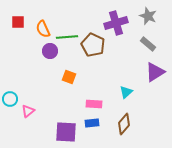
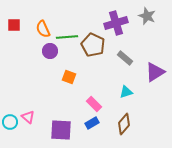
gray star: moved 1 px left
red square: moved 4 px left, 3 px down
gray rectangle: moved 23 px left, 14 px down
cyan triangle: rotated 24 degrees clockwise
cyan circle: moved 23 px down
pink rectangle: rotated 42 degrees clockwise
pink triangle: moved 6 px down; rotated 40 degrees counterclockwise
blue rectangle: rotated 24 degrees counterclockwise
purple square: moved 5 px left, 2 px up
